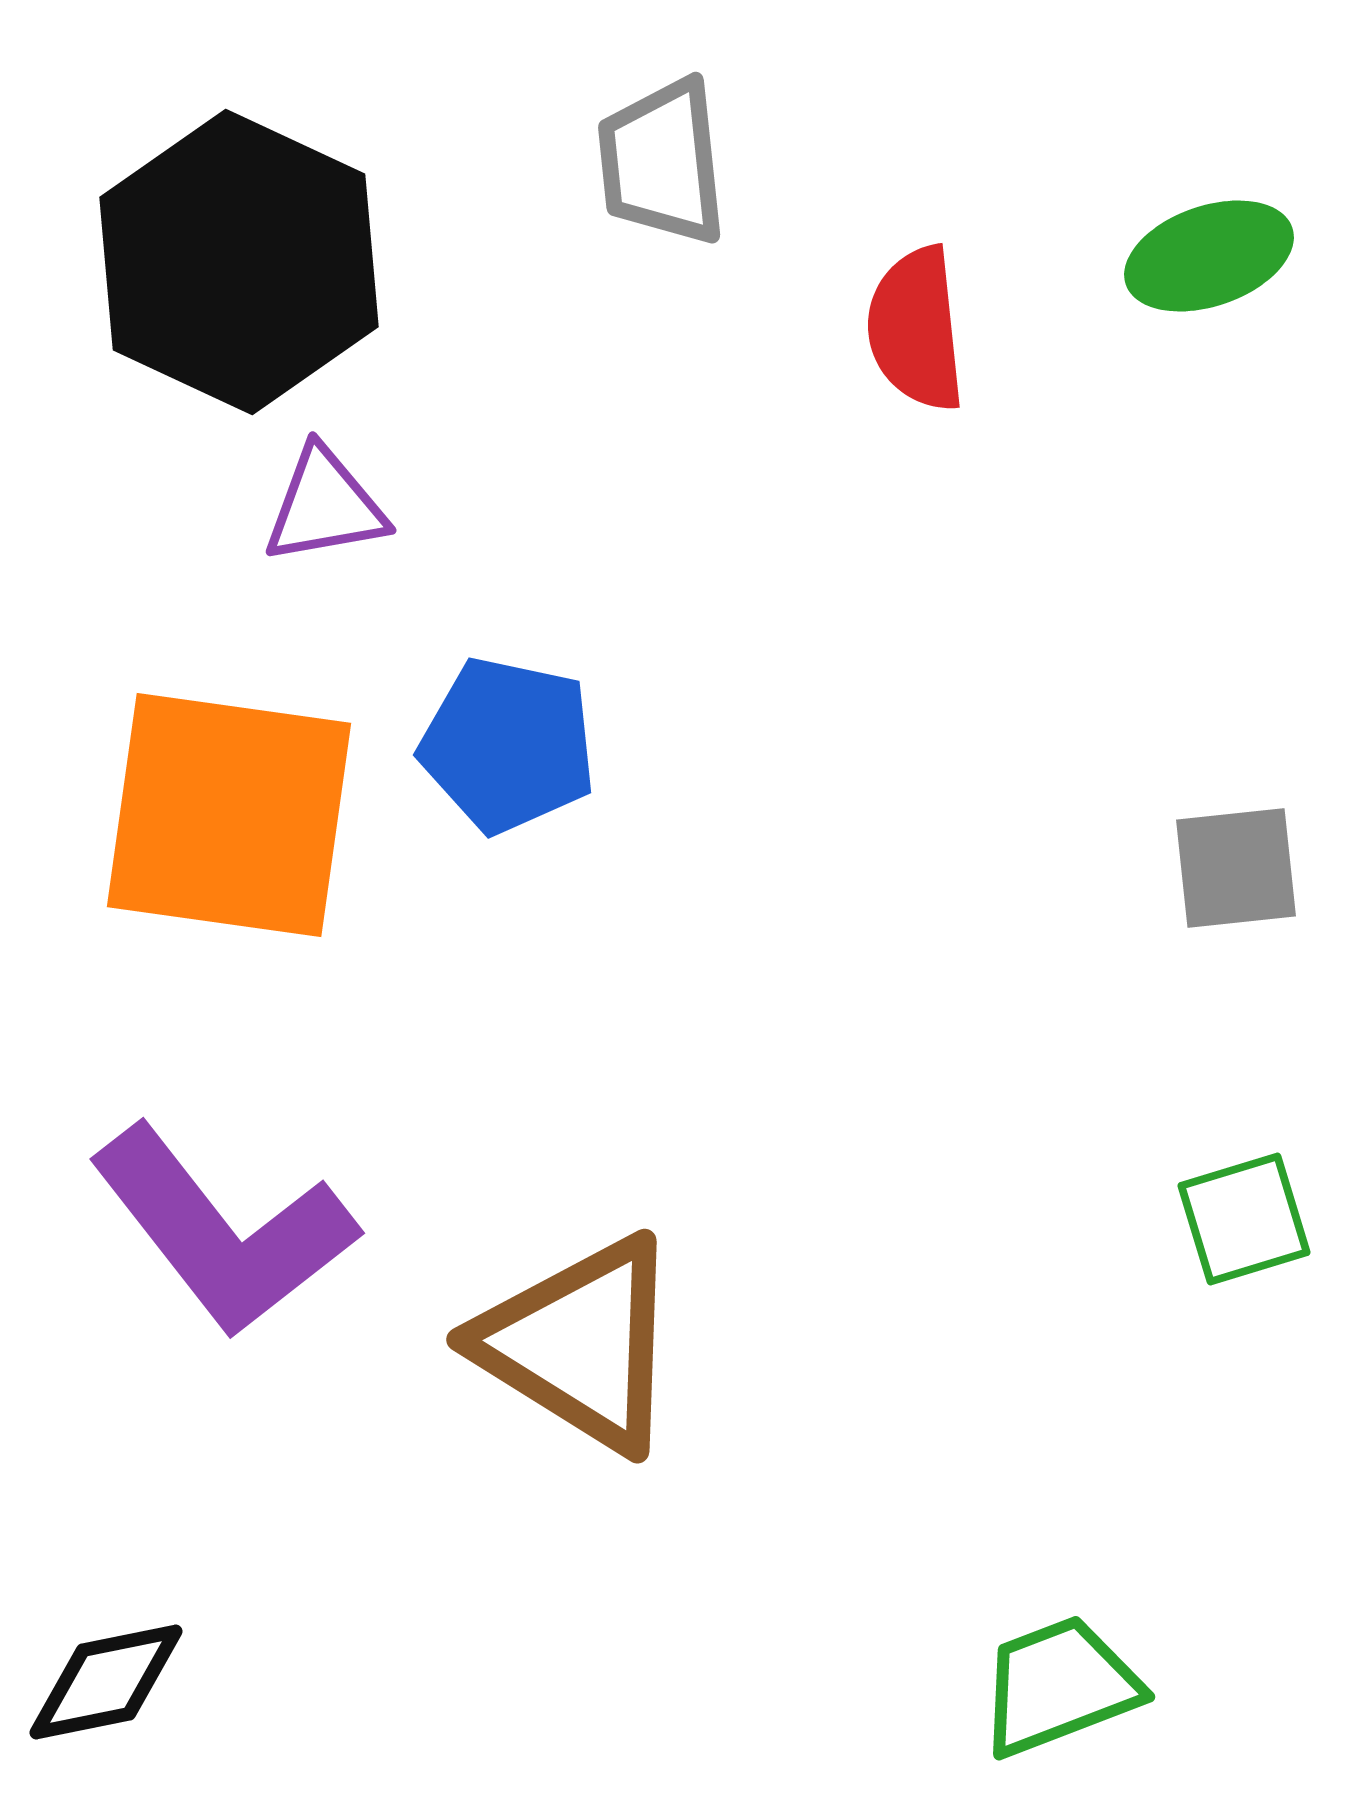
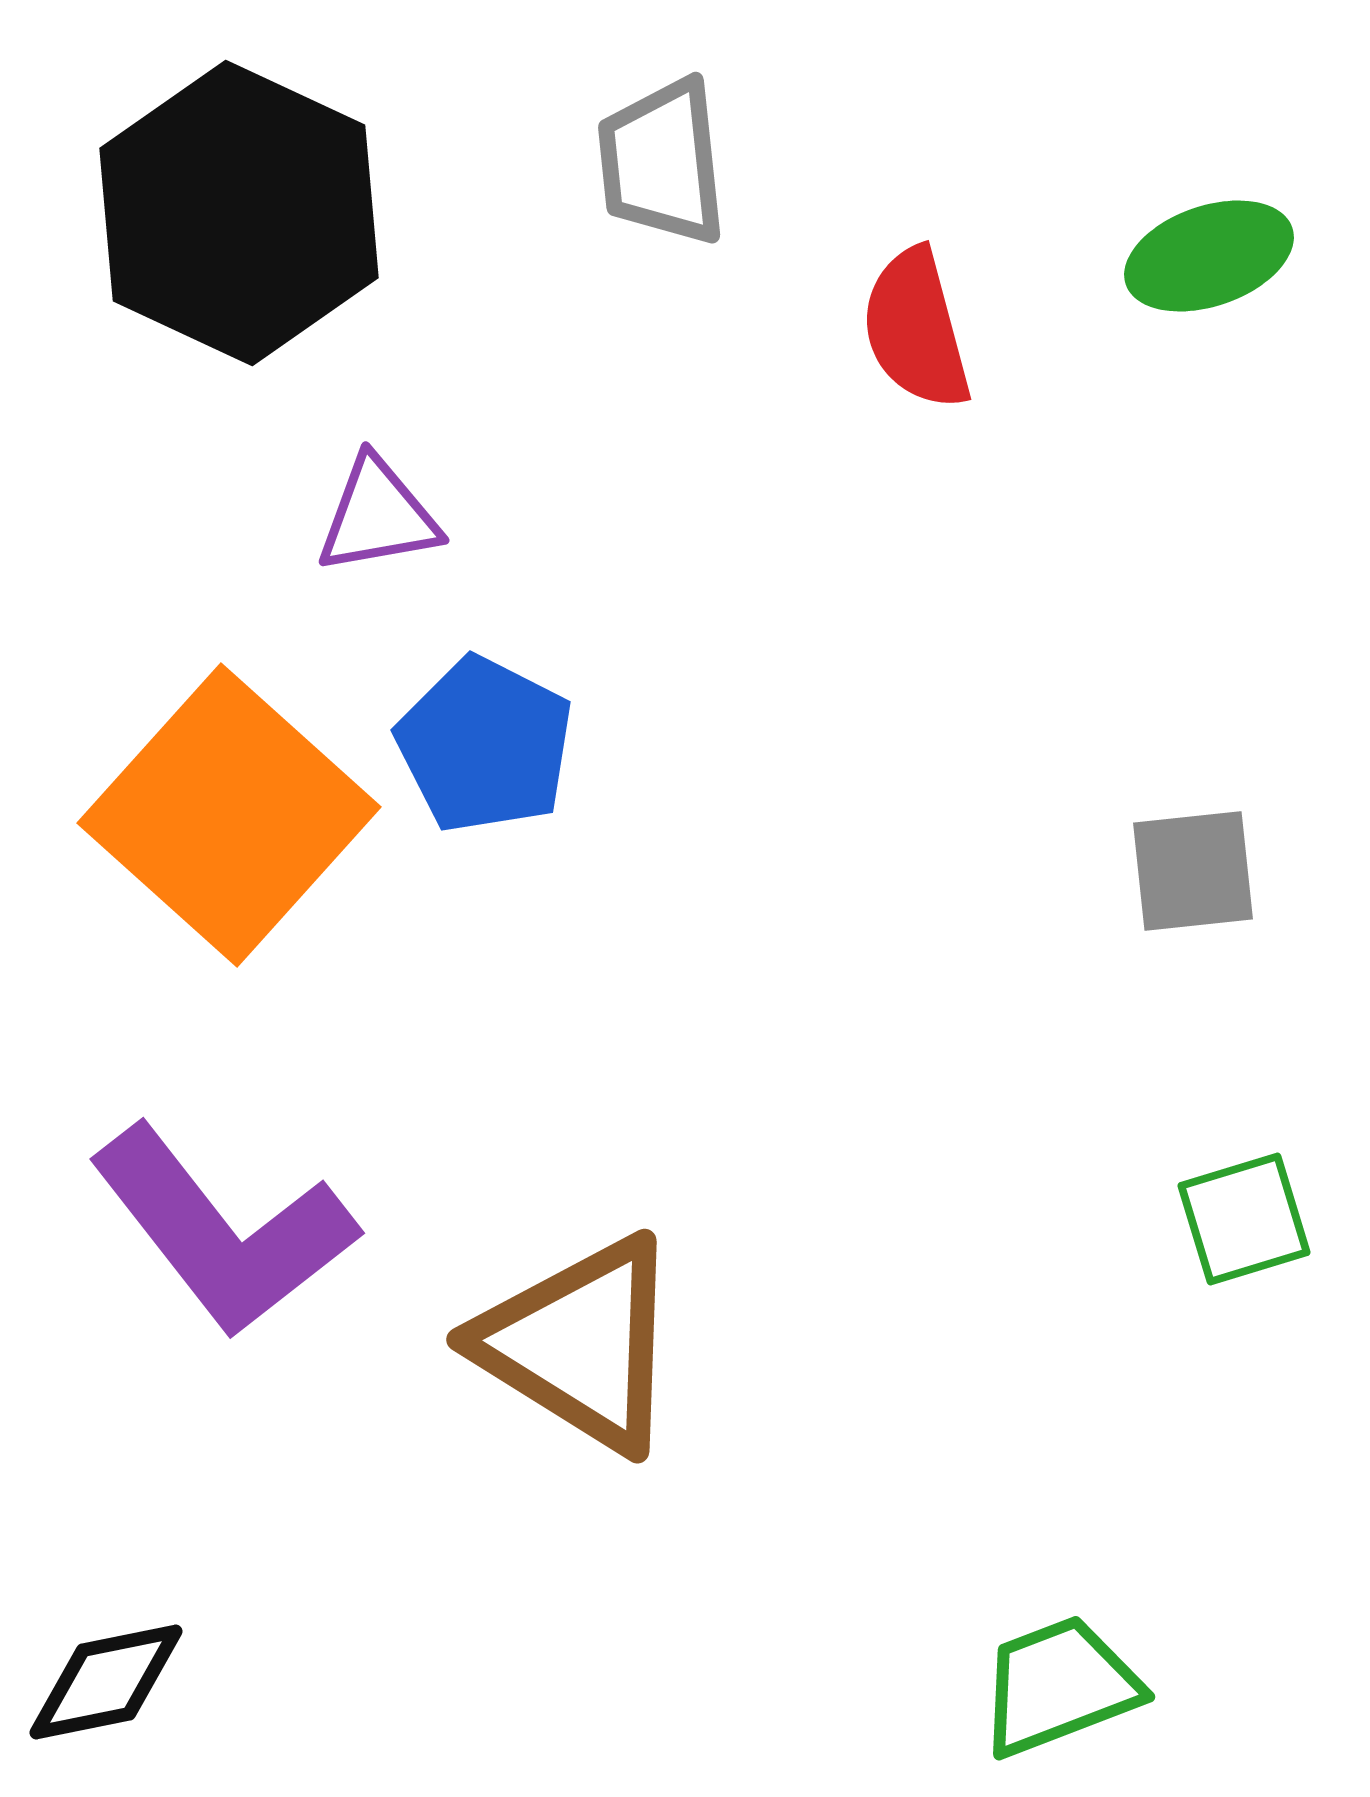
black hexagon: moved 49 px up
red semicircle: rotated 9 degrees counterclockwise
purple triangle: moved 53 px right, 10 px down
blue pentagon: moved 23 px left; rotated 15 degrees clockwise
orange square: rotated 34 degrees clockwise
gray square: moved 43 px left, 3 px down
